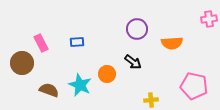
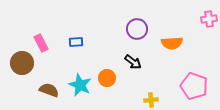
blue rectangle: moved 1 px left
orange circle: moved 4 px down
pink pentagon: rotated 8 degrees clockwise
